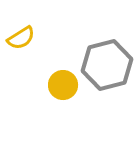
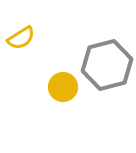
yellow circle: moved 2 px down
